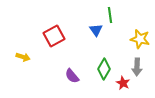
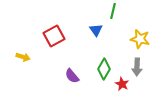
green line: moved 3 px right, 4 px up; rotated 21 degrees clockwise
red star: moved 1 px left, 1 px down
